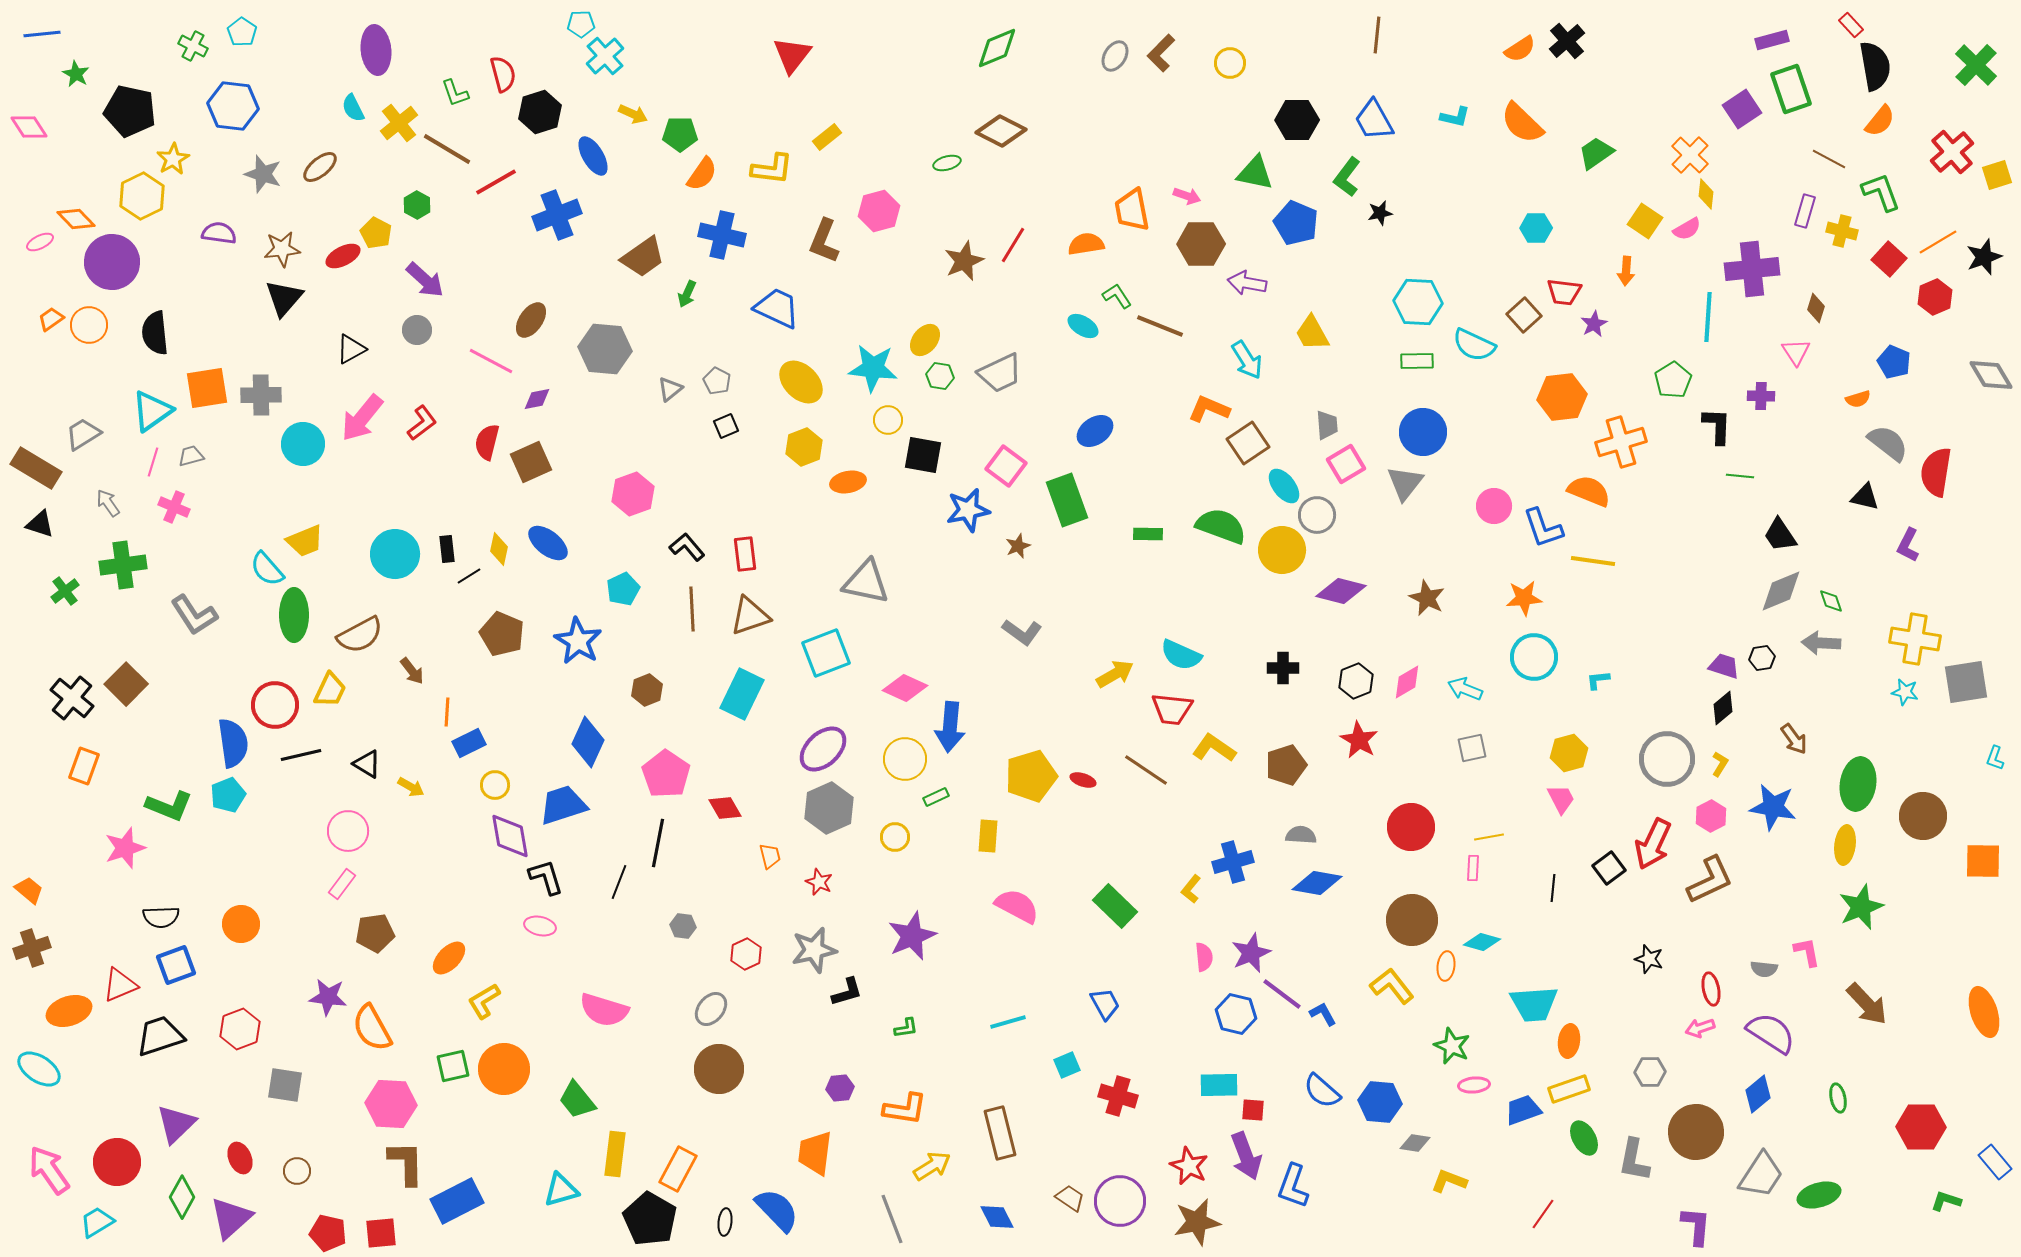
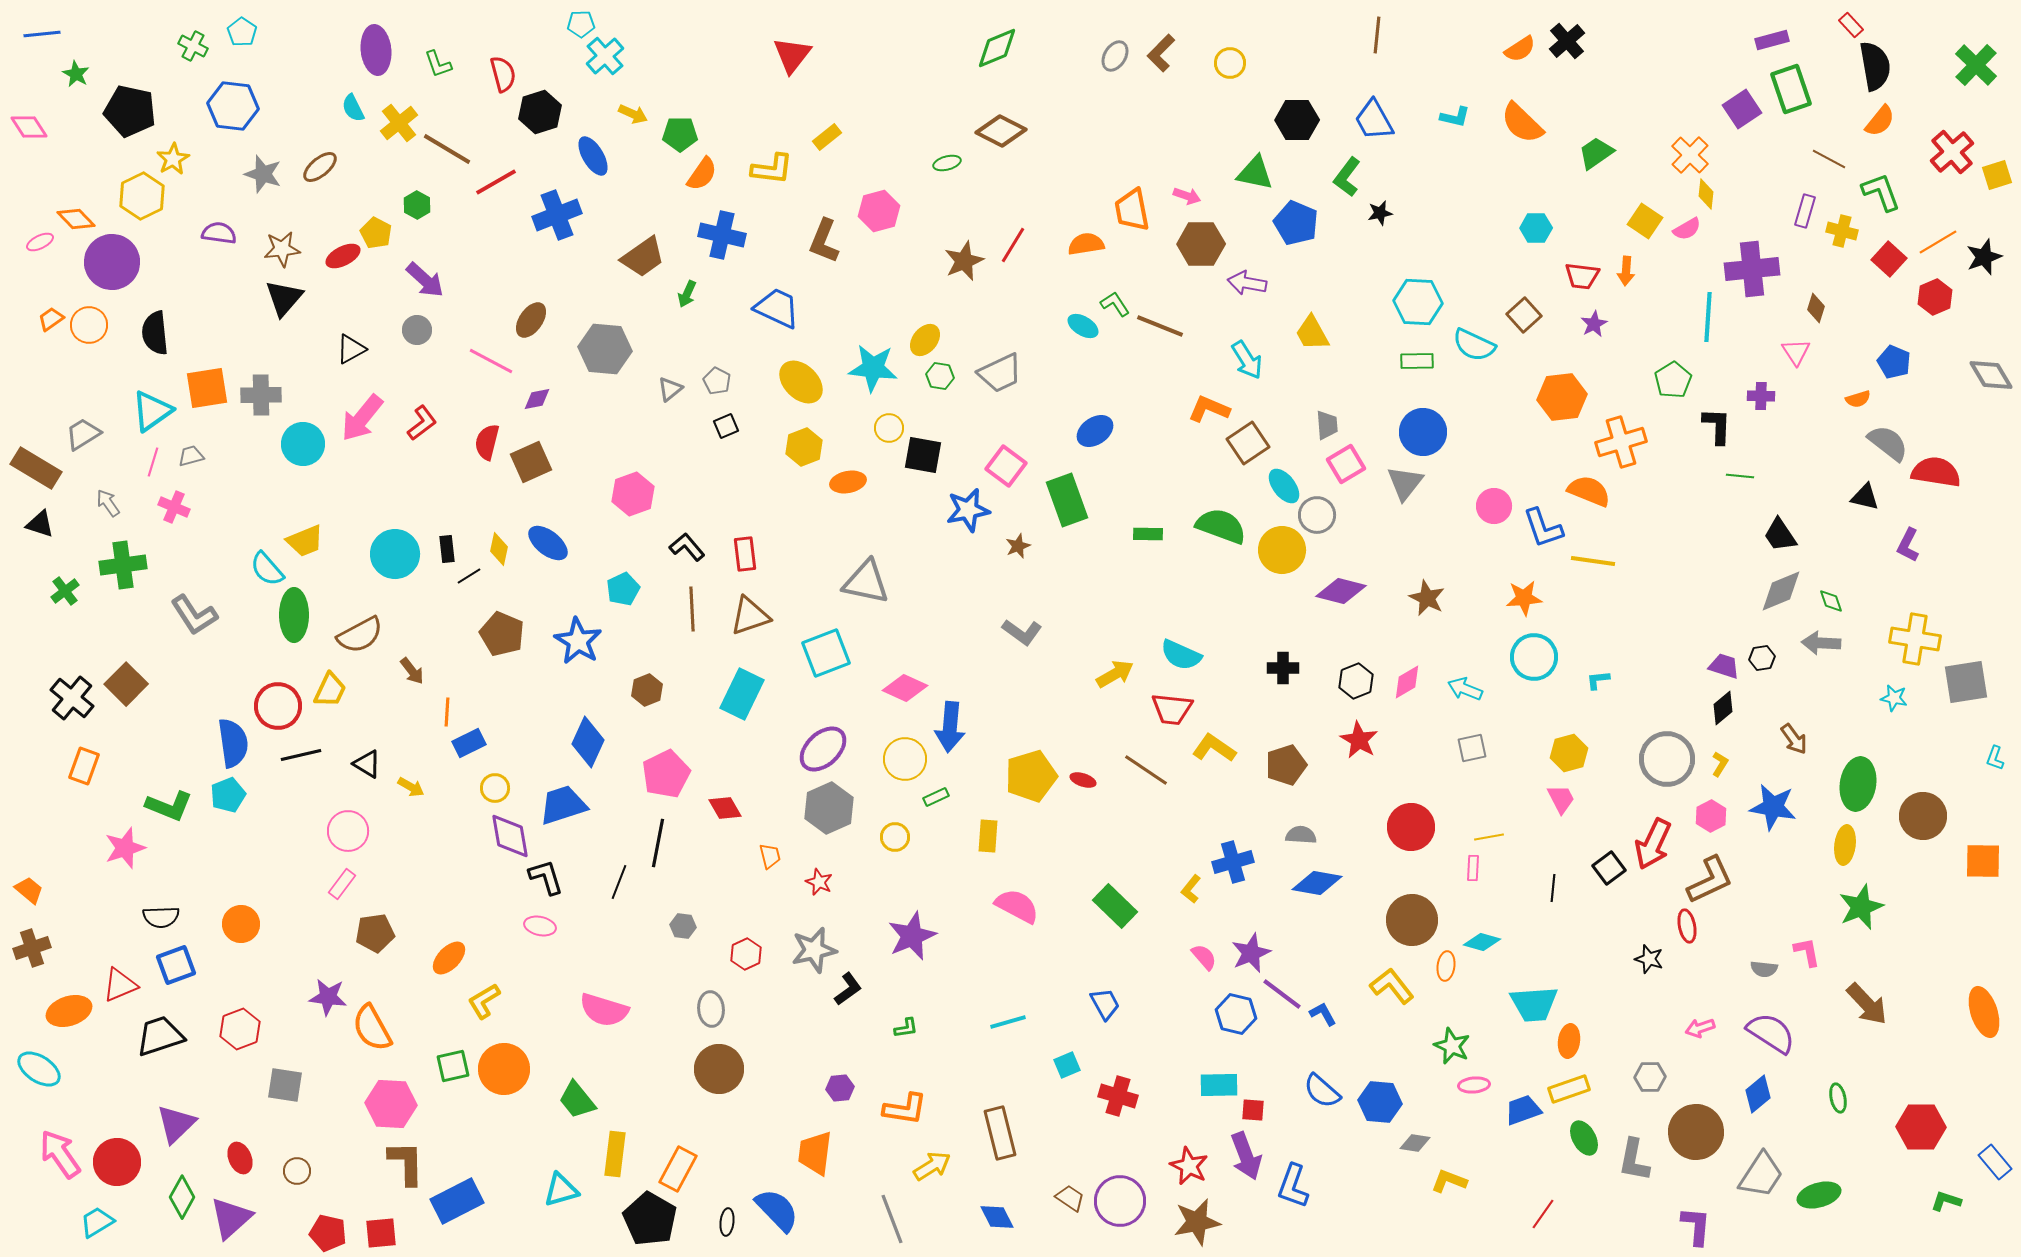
green L-shape at (455, 93): moved 17 px left, 29 px up
red trapezoid at (1564, 292): moved 18 px right, 16 px up
green L-shape at (1117, 296): moved 2 px left, 8 px down
yellow circle at (888, 420): moved 1 px right, 8 px down
red semicircle at (1936, 472): rotated 90 degrees clockwise
cyan star at (1905, 692): moved 11 px left, 6 px down
red circle at (275, 705): moved 3 px right, 1 px down
pink pentagon at (666, 774): rotated 12 degrees clockwise
yellow circle at (495, 785): moved 3 px down
pink semicircle at (1204, 957): rotated 36 degrees counterclockwise
red ellipse at (1711, 989): moved 24 px left, 63 px up
black L-shape at (847, 992): moved 1 px right, 3 px up; rotated 20 degrees counterclockwise
gray ellipse at (711, 1009): rotated 44 degrees counterclockwise
gray hexagon at (1650, 1072): moved 5 px down
pink arrow at (49, 1170): moved 11 px right, 16 px up
black ellipse at (725, 1222): moved 2 px right
